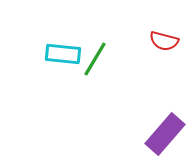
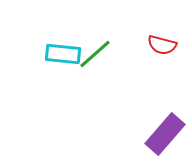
red semicircle: moved 2 px left, 4 px down
green line: moved 5 px up; rotated 18 degrees clockwise
